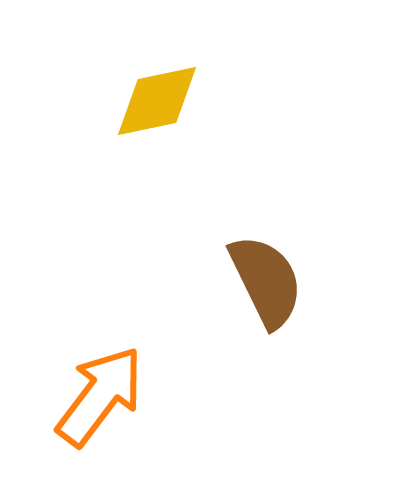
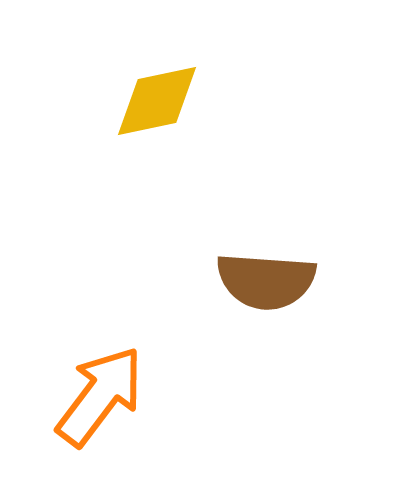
brown semicircle: rotated 120 degrees clockwise
